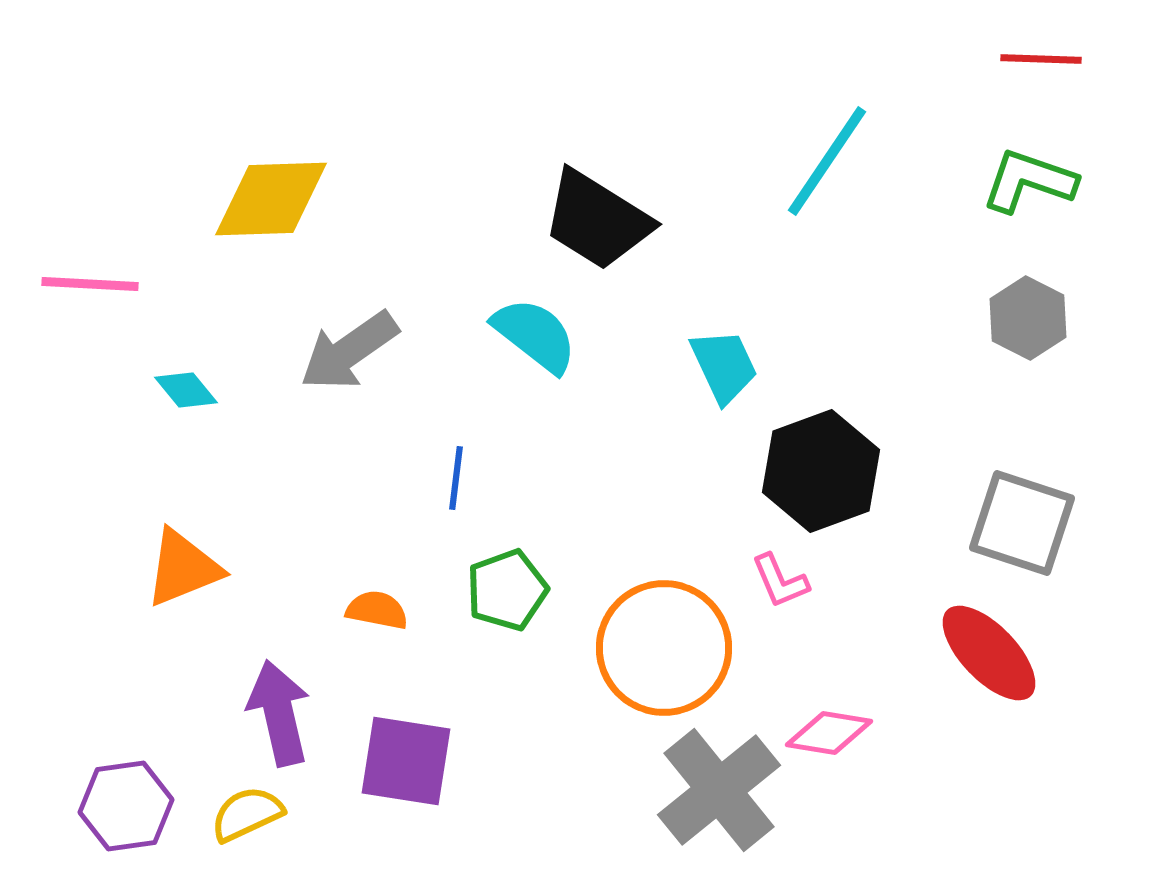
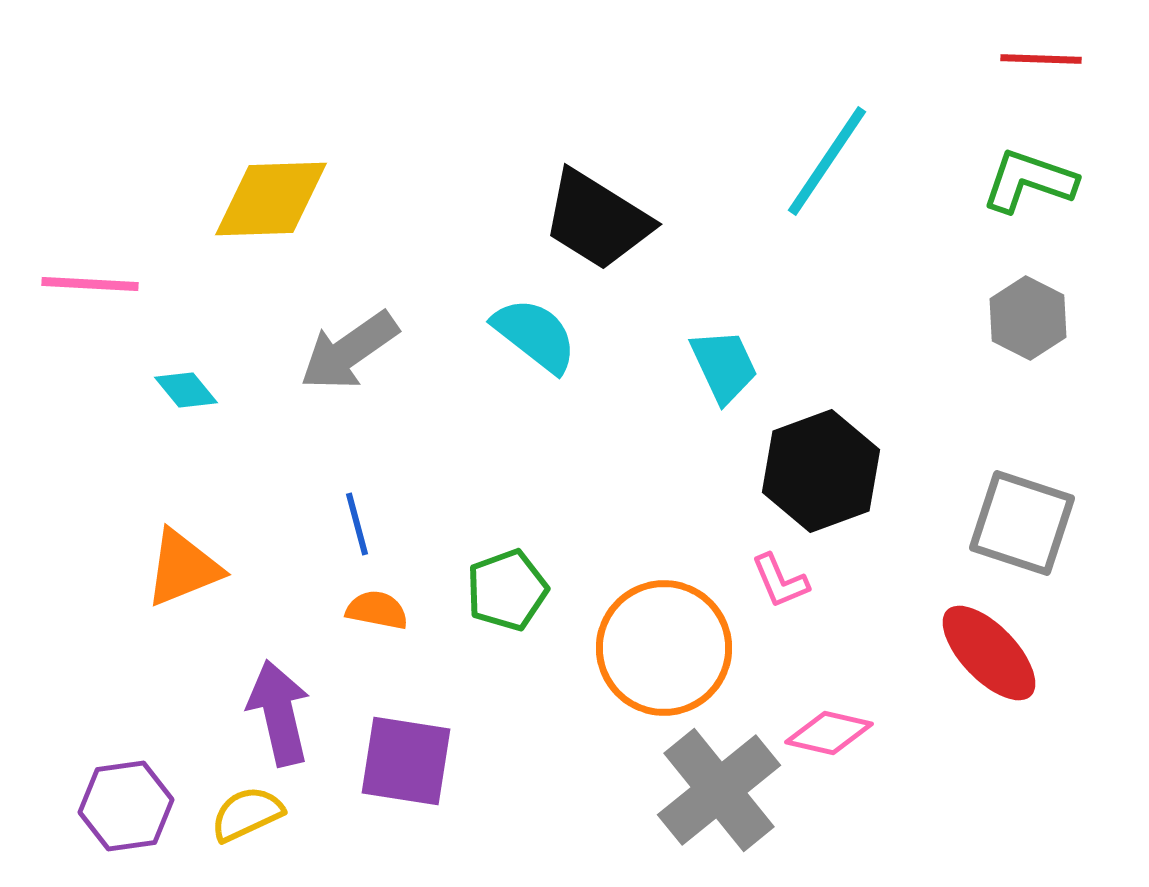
blue line: moved 99 px left, 46 px down; rotated 22 degrees counterclockwise
pink diamond: rotated 4 degrees clockwise
